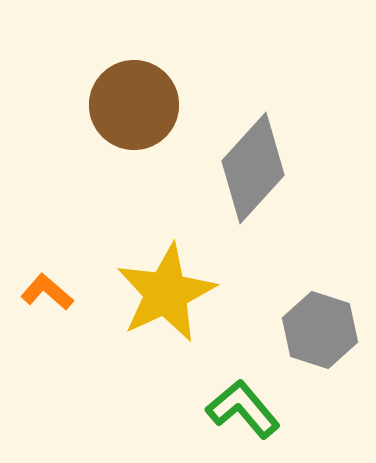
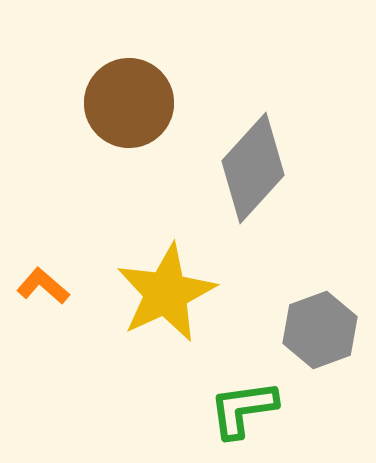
brown circle: moved 5 px left, 2 px up
orange L-shape: moved 4 px left, 6 px up
gray hexagon: rotated 22 degrees clockwise
green L-shape: rotated 58 degrees counterclockwise
